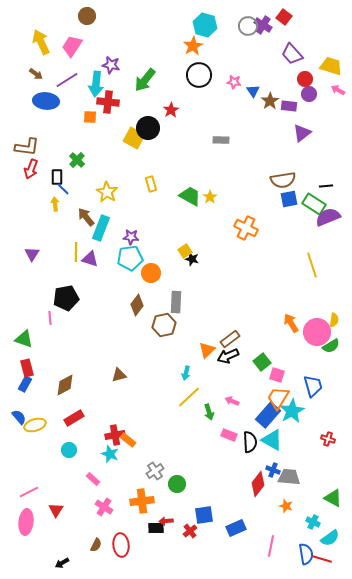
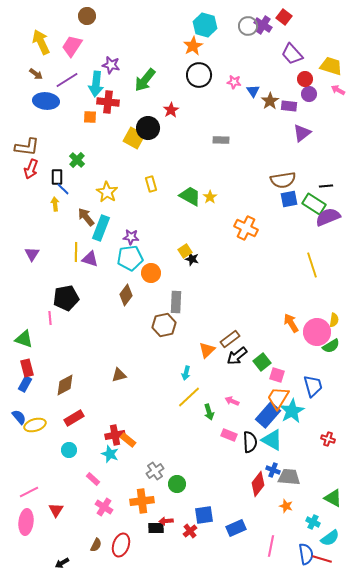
brown diamond at (137, 305): moved 11 px left, 10 px up
black arrow at (228, 356): moved 9 px right; rotated 15 degrees counterclockwise
red ellipse at (121, 545): rotated 25 degrees clockwise
